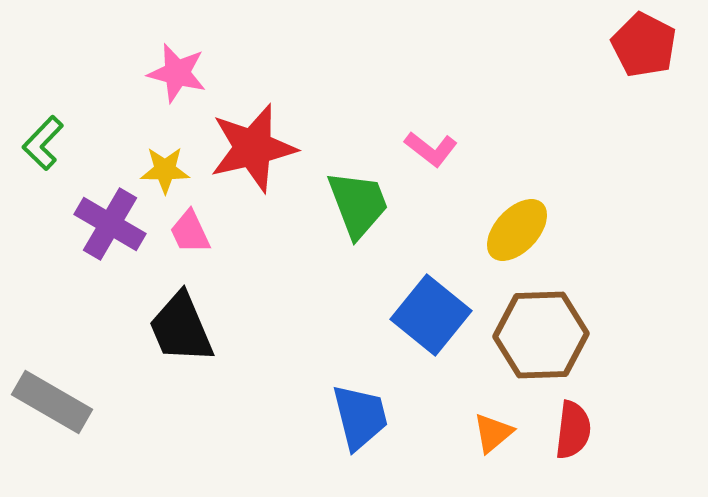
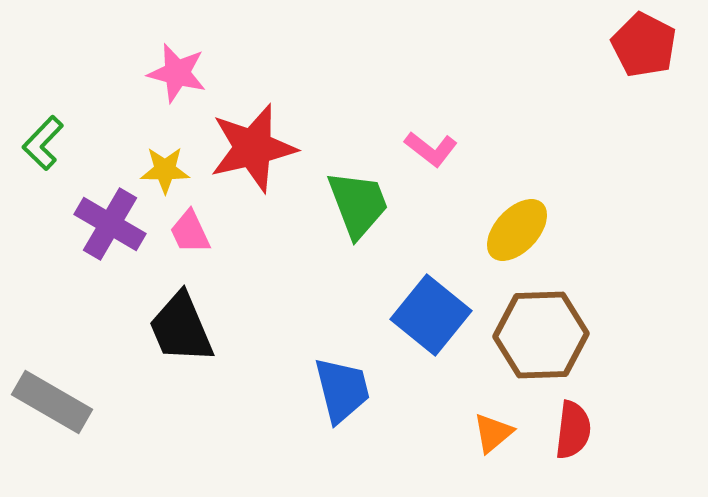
blue trapezoid: moved 18 px left, 27 px up
